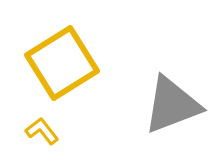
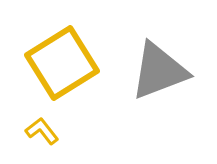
gray triangle: moved 13 px left, 34 px up
